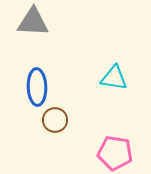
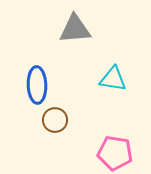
gray triangle: moved 42 px right, 7 px down; rotated 8 degrees counterclockwise
cyan triangle: moved 1 px left, 1 px down
blue ellipse: moved 2 px up
